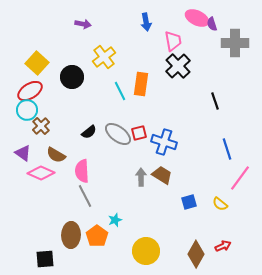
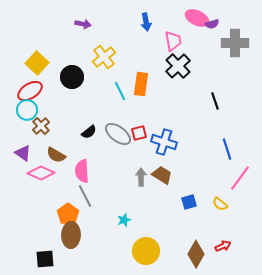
purple semicircle: rotated 88 degrees counterclockwise
cyan star: moved 9 px right
orange pentagon: moved 29 px left, 22 px up
